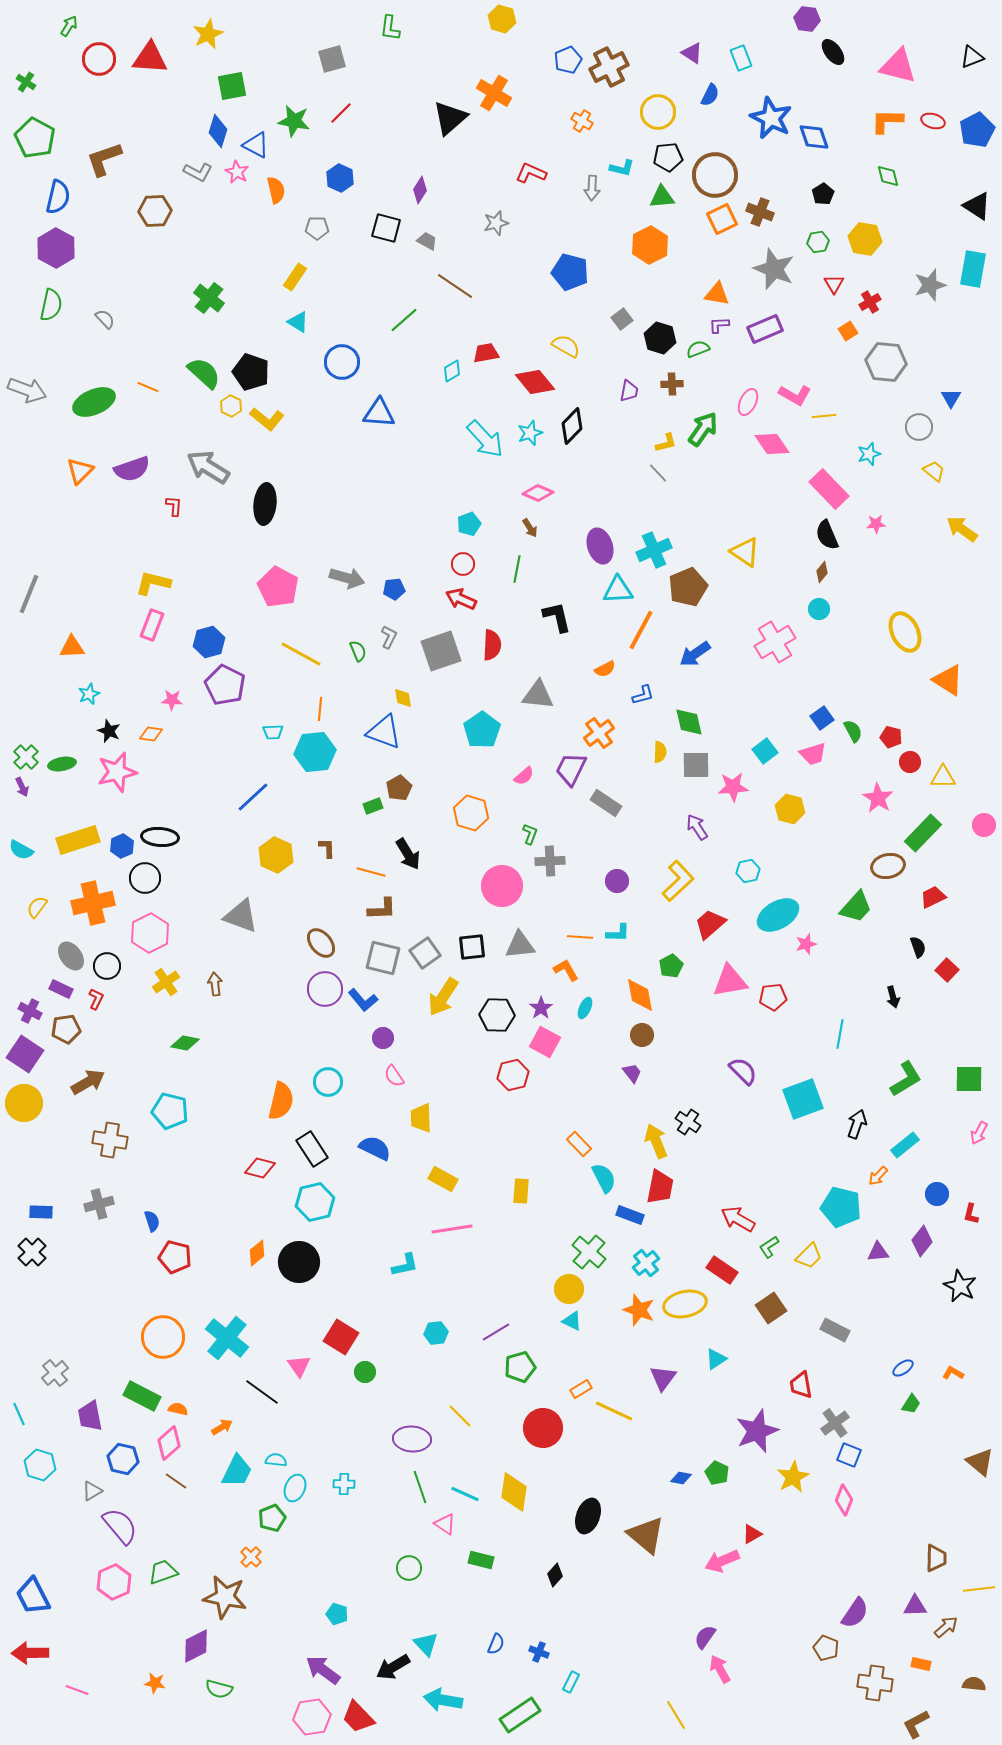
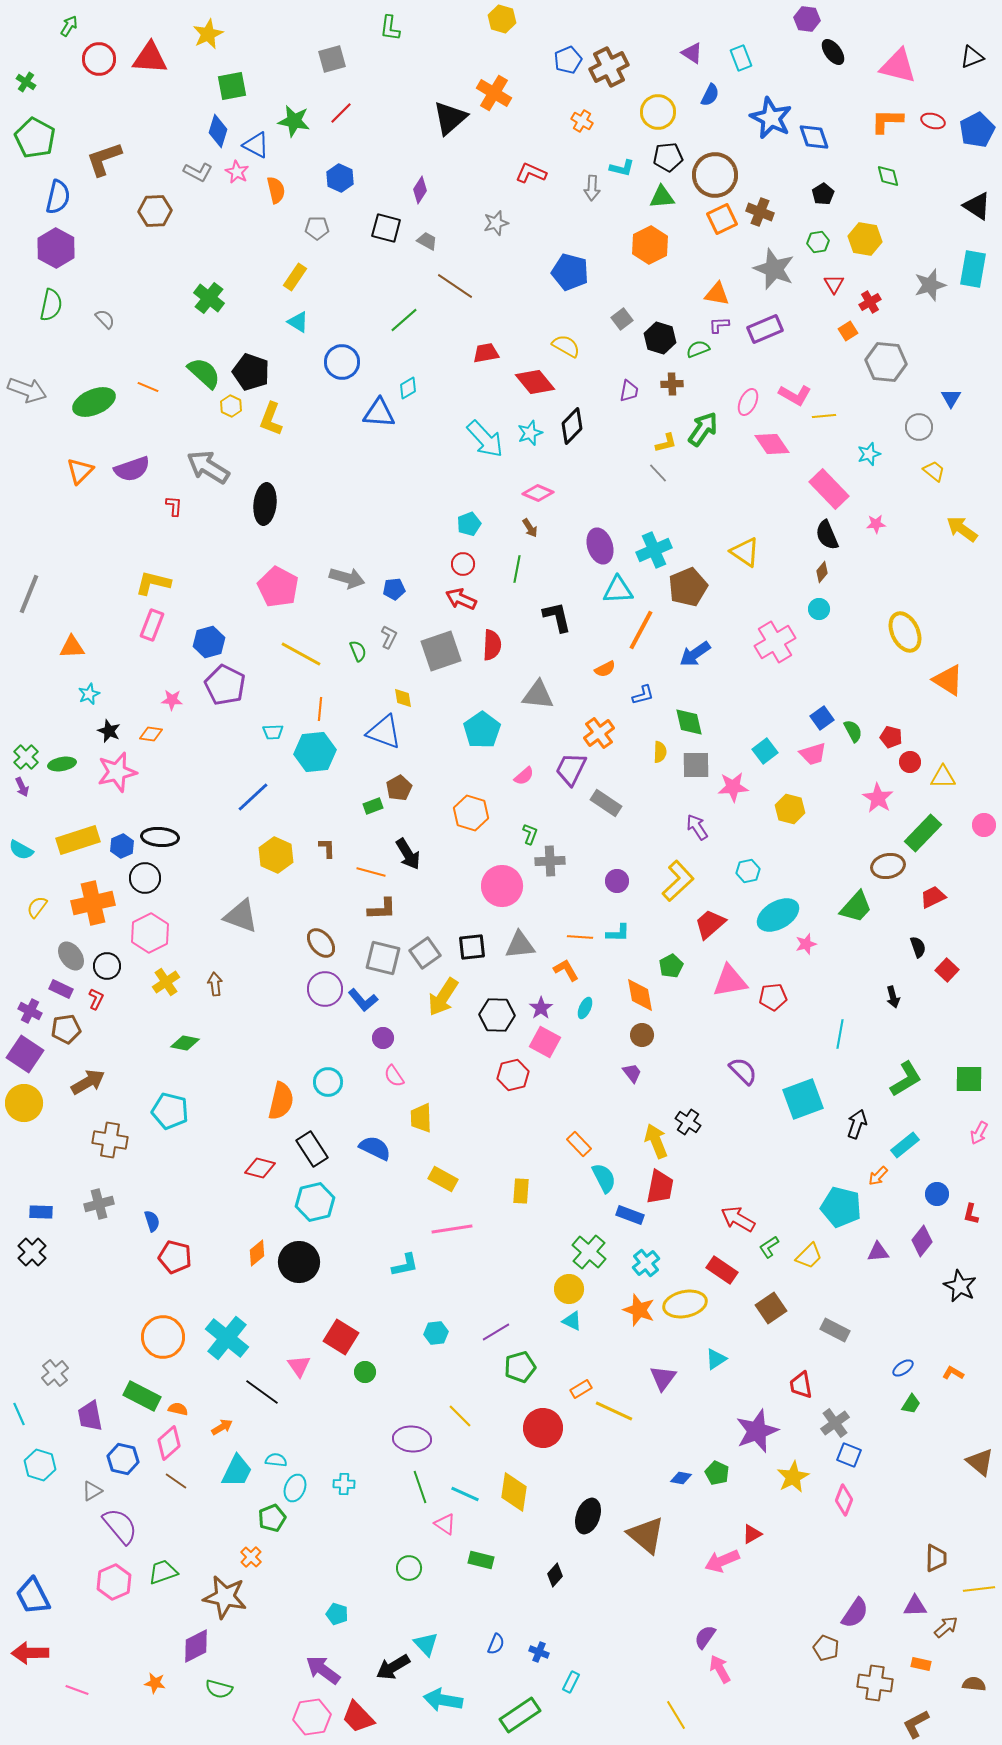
cyan diamond at (452, 371): moved 44 px left, 17 px down
yellow L-shape at (267, 419): moved 4 px right; rotated 72 degrees clockwise
